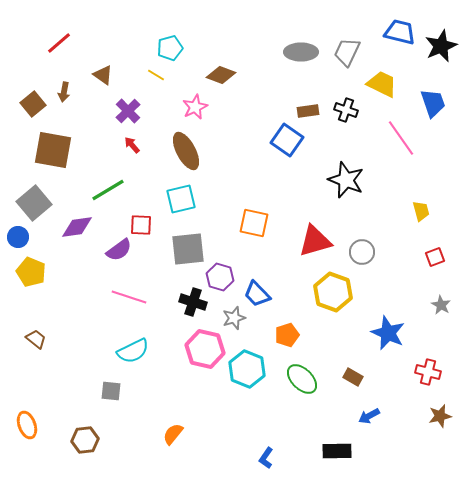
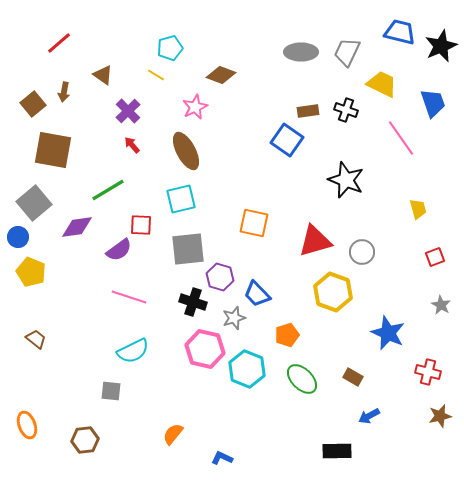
yellow trapezoid at (421, 211): moved 3 px left, 2 px up
blue L-shape at (266, 458): moved 44 px left; rotated 80 degrees clockwise
